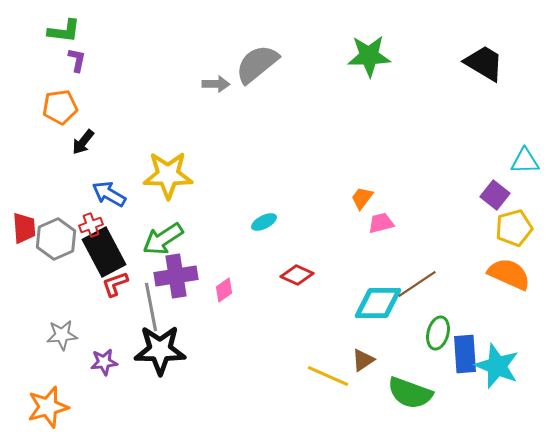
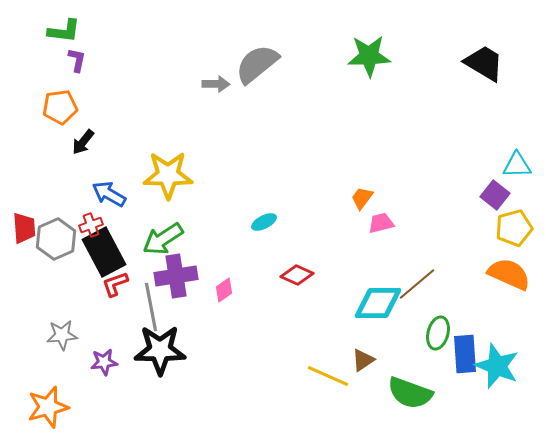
cyan triangle: moved 8 px left, 4 px down
brown line: rotated 6 degrees counterclockwise
